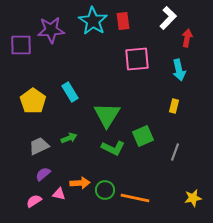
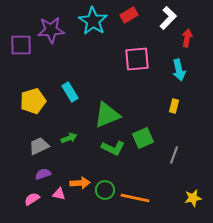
red rectangle: moved 6 px right, 6 px up; rotated 66 degrees clockwise
yellow pentagon: rotated 20 degrees clockwise
green triangle: rotated 36 degrees clockwise
green square: moved 2 px down
gray line: moved 1 px left, 3 px down
purple semicircle: rotated 21 degrees clockwise
pink semicircle: moved 2 px left, 2 px up
